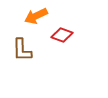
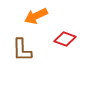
red diamond: moved 3 px right, 4 px down
